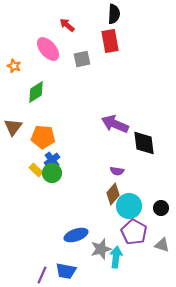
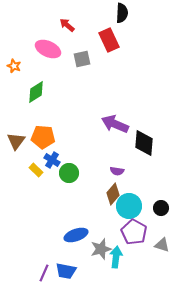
black semicircle: moved 8 px right, 1 px up
red rectangle: moved 1 px left, 1 px up; rotated 15 degrees counterclockwise
pink ellipse: rotated 25 degrees counterclockwise
brown triangle: moved 3 px right, 14 px down
black diamond: rotated 12 degrees clockwise
blue cross: rotated 21 degrees counterclockwise
green circle: moved 17 px right
purple line: moved 2 px right, 2 px up
